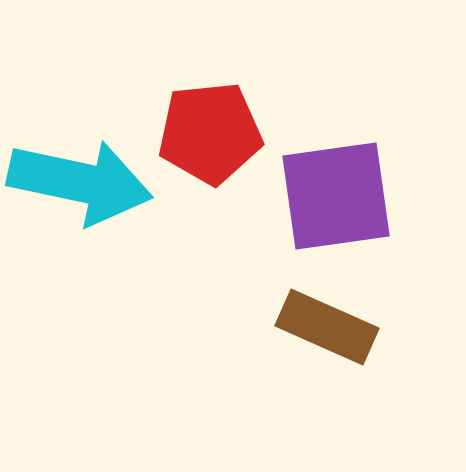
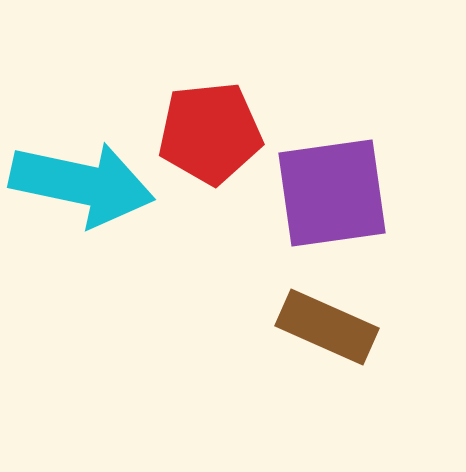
cyan arrow: moved 2 px right, 2 px down
purple square: moved 4 px left, 3 px up
